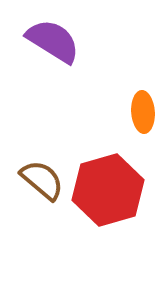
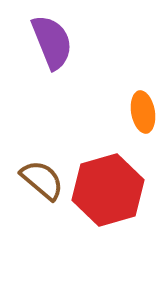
purple semicircle: moved 1 px left, 1 px down; rotated 36 degrees clockwise
orange ellipse: rotated 6 degrees counterclockwise
